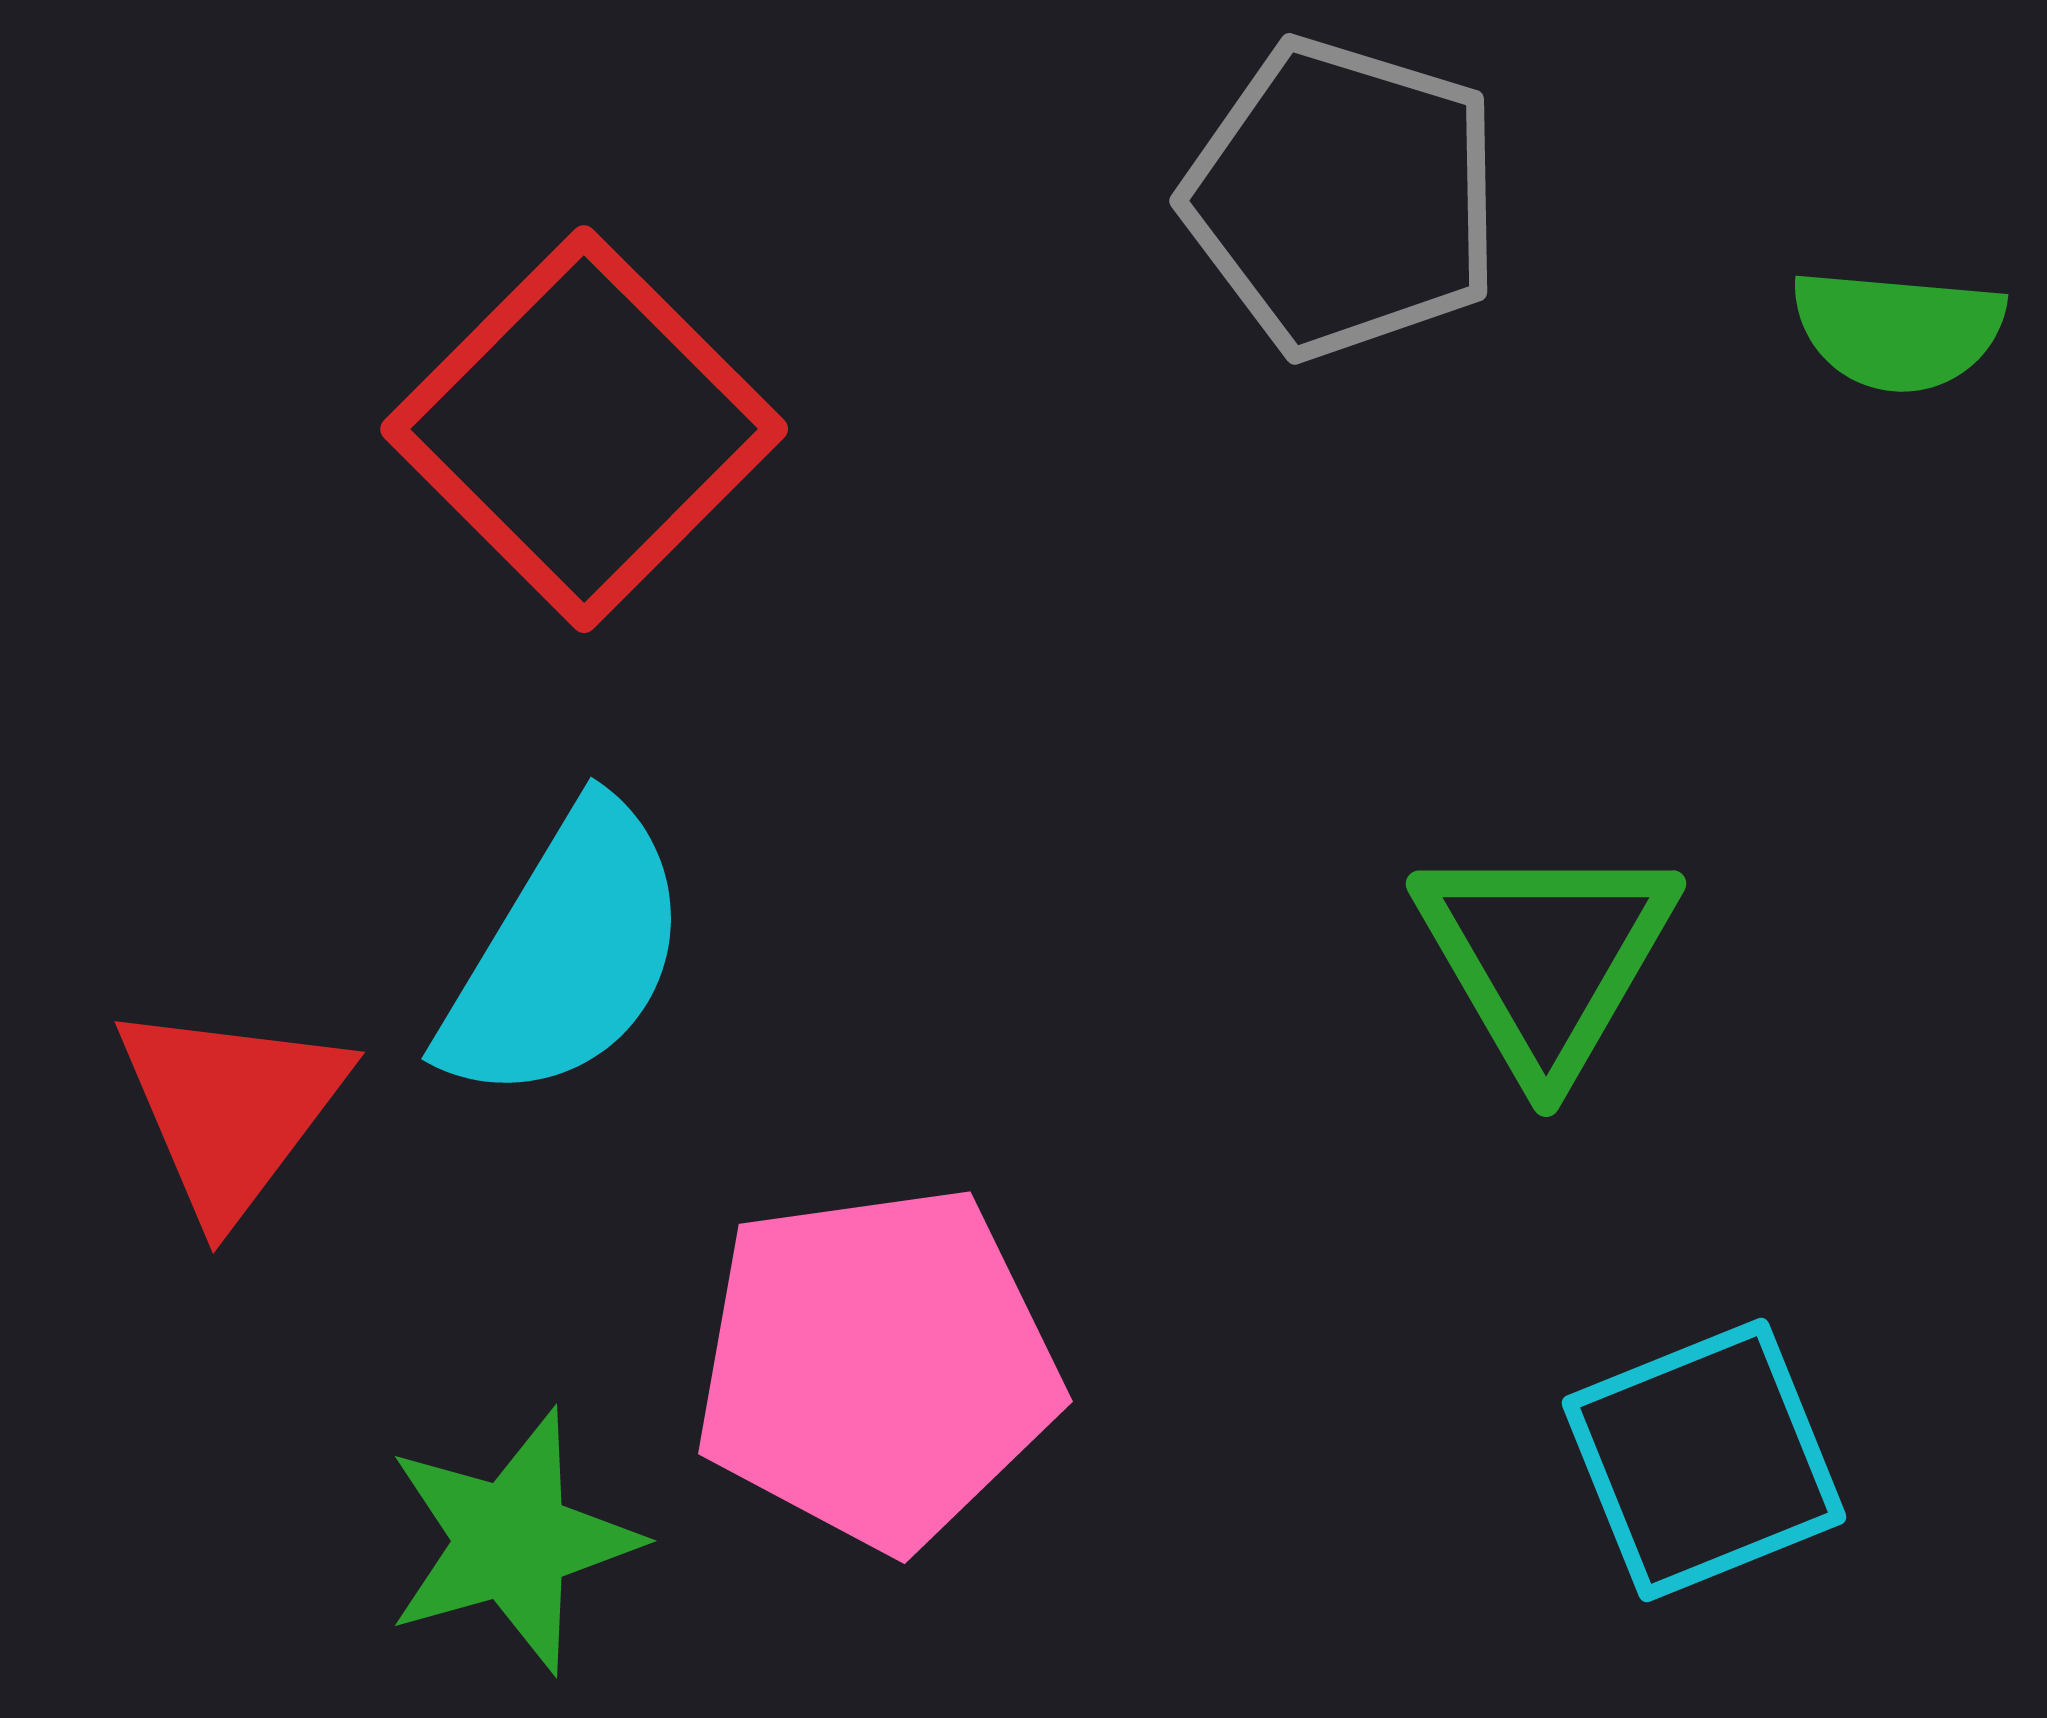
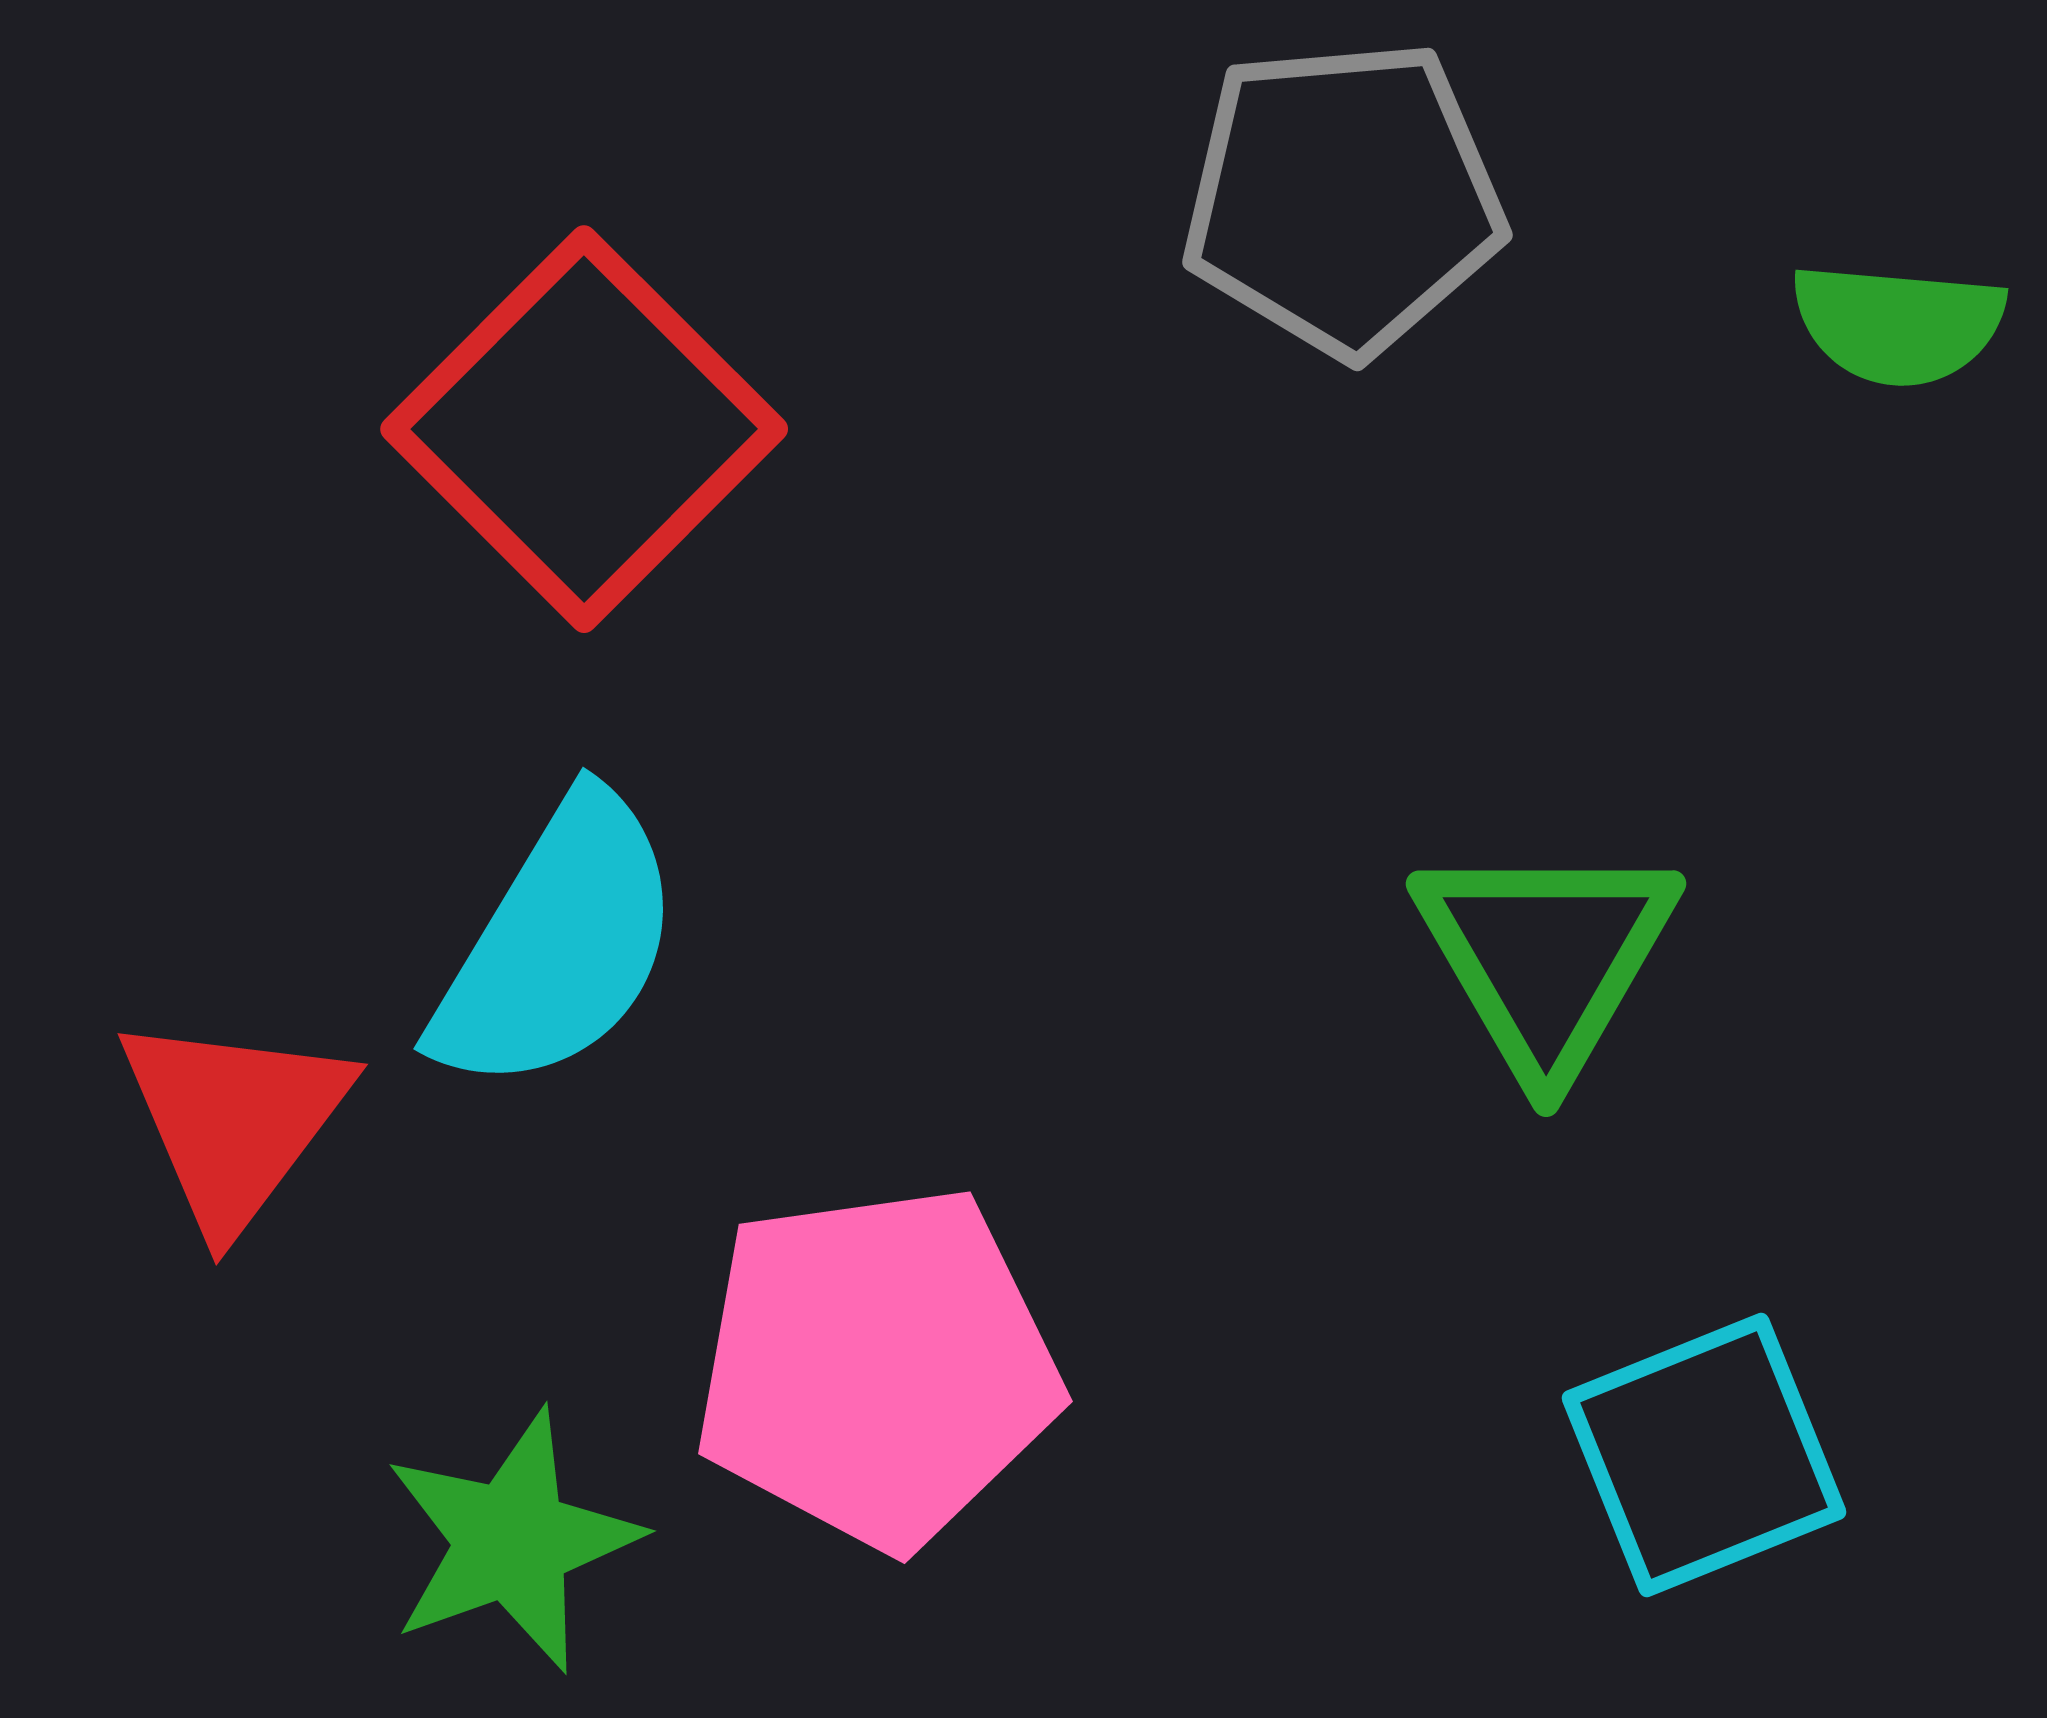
gray pentagon: rotated 22 degrees counterclockwise
green semicircle: moved 6 px up
cyan semicircle: moved 8 px left, 10 px up
red triangle: moved 3 px right, 12 px down
cyan square: moved 5 px up
green star: rotated 4 degrees counterclockwise
